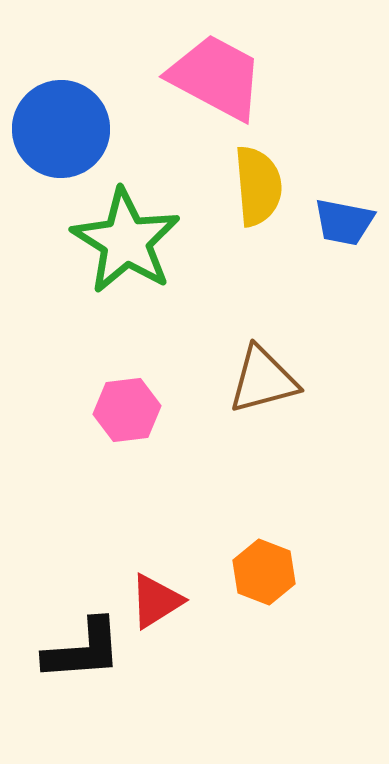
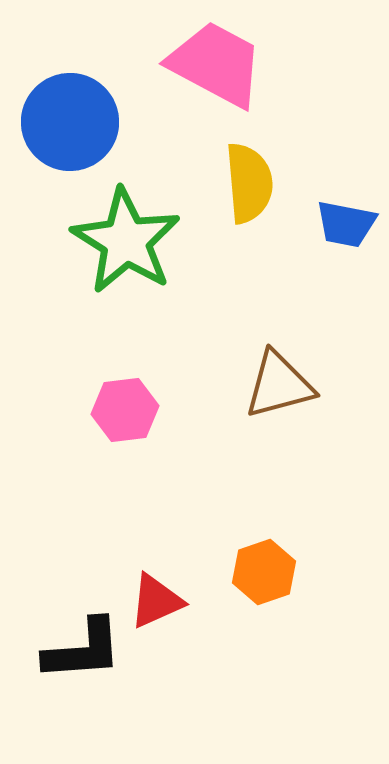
pink trapezoid: moved 13 px up
blue circle: moved 9 px right, 7 px up
yellow semicircle: moved 9 px left, 3 px up
blue trapezoid: moved 2 px right, 2 px down
brown triangle: moved 16 px right, 5 px down
pink hexagon: moved 2 px left
orange hexagon: rotated 20 degrees clockwise
red triangle: rotated 8 degrees clockwise
